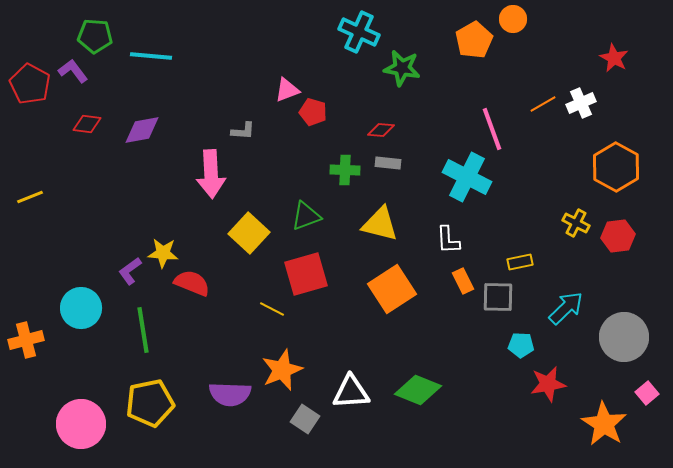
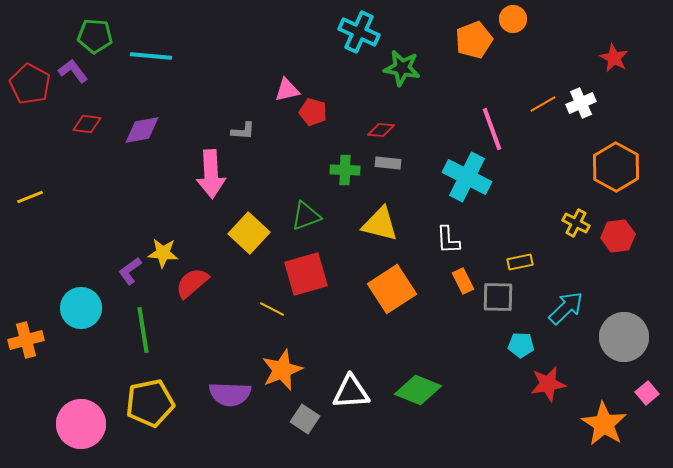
orange pentagon at (474, 40): rotated 9 degrees clockwise
pink triangle at (287, 90): rotated 8 degrees clockwise
red semicircle at (192, 283): rotated 63 degrees counterclockwise
